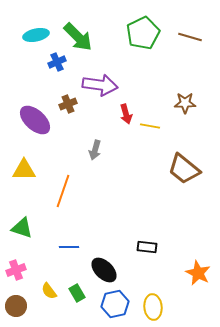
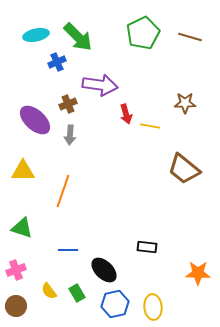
gray arrow: moved 25 px left, 15 px up; rotated 12 degrees counterclockwise
yellow triangle: moved 1 px left, 1 px down
blue line: moved 1 px left, 3 px down
orange star: rotated 25 degrees counterclockwise
